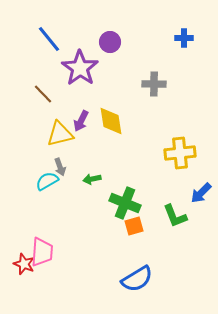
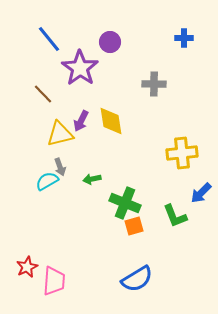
yellow cross: moved 2 px right
pink trapezoid: moved 12 px right, 29 px down
red star: moved 3 px right, 3 px down; rotated 25 degrees clockwise
